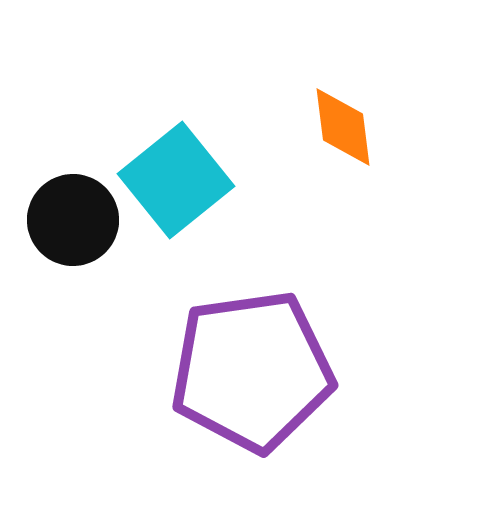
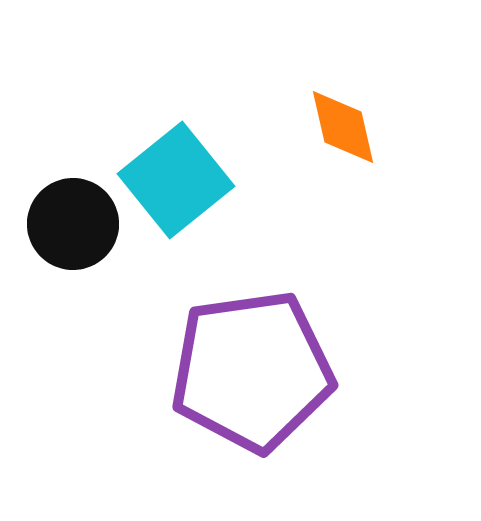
orange diamond: rotated 6 degrees counterclockwise
black circle: moved 4 px down
